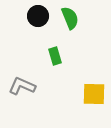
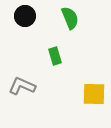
black circle: moved 13 px left
